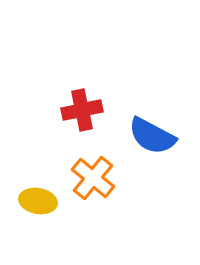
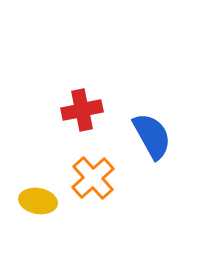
blue semicircle: rotated 147 degrees counterclockwise
orange cross: rotated 9 degrees clockwise
